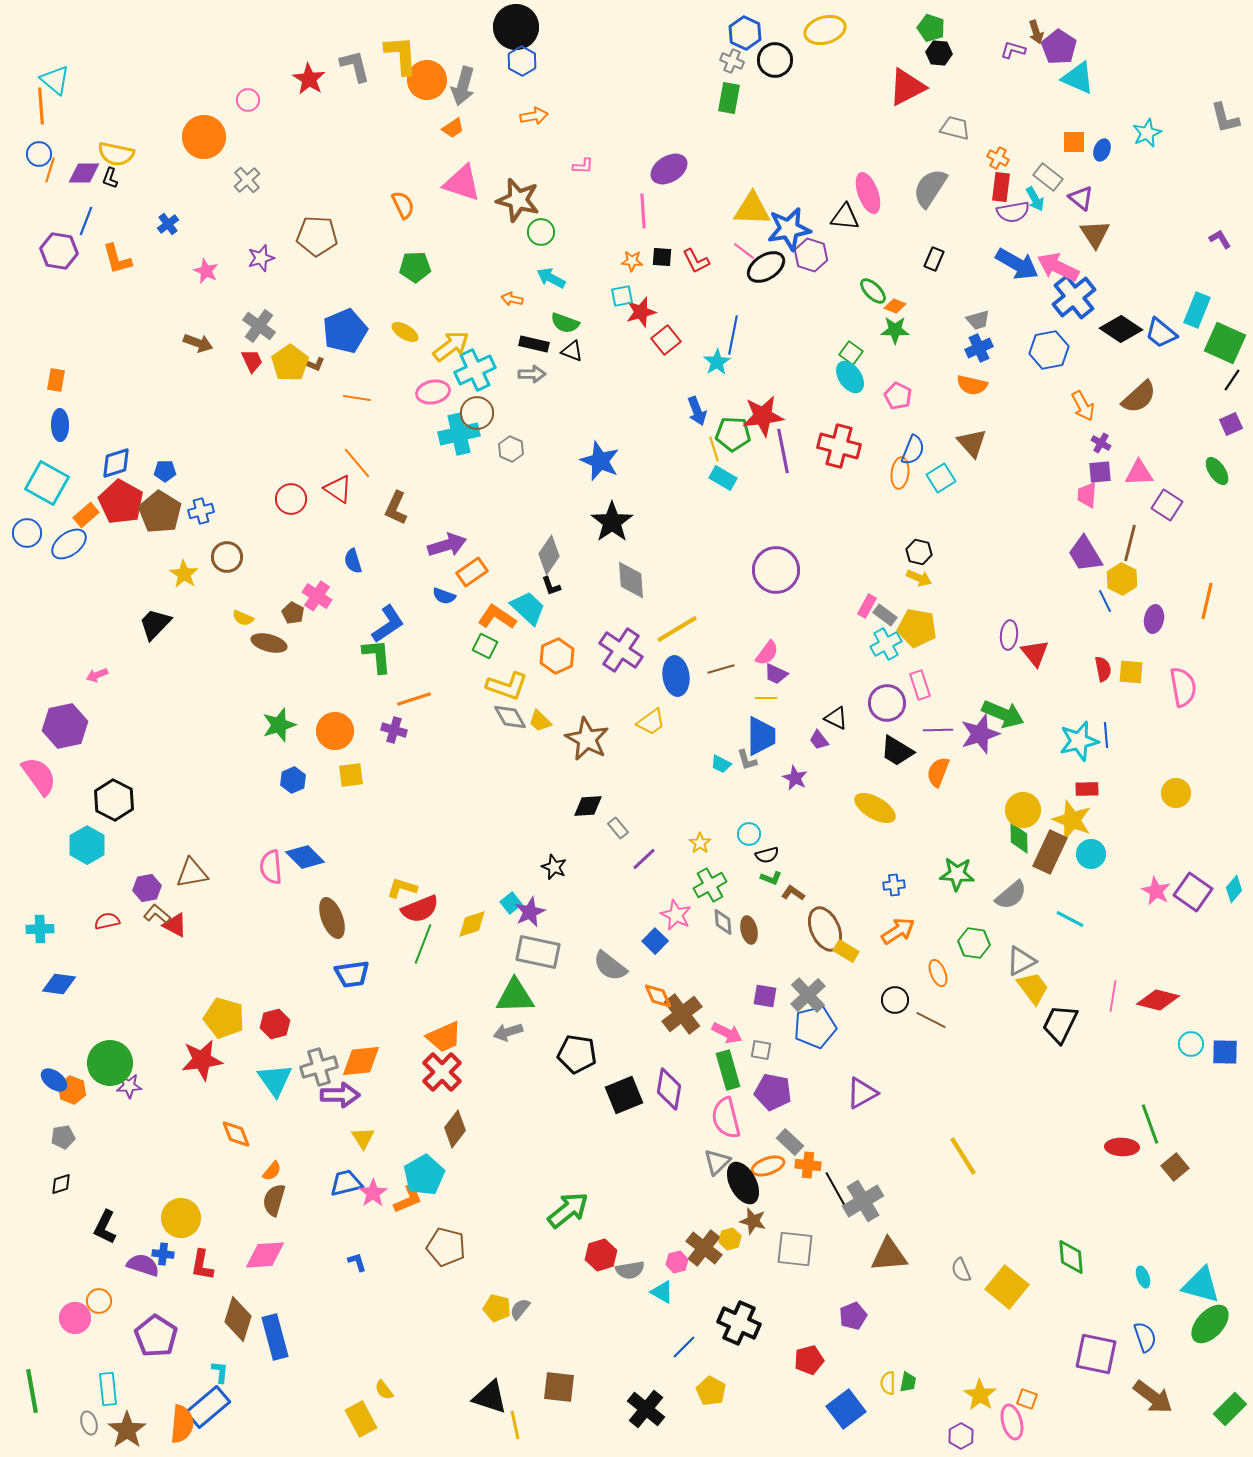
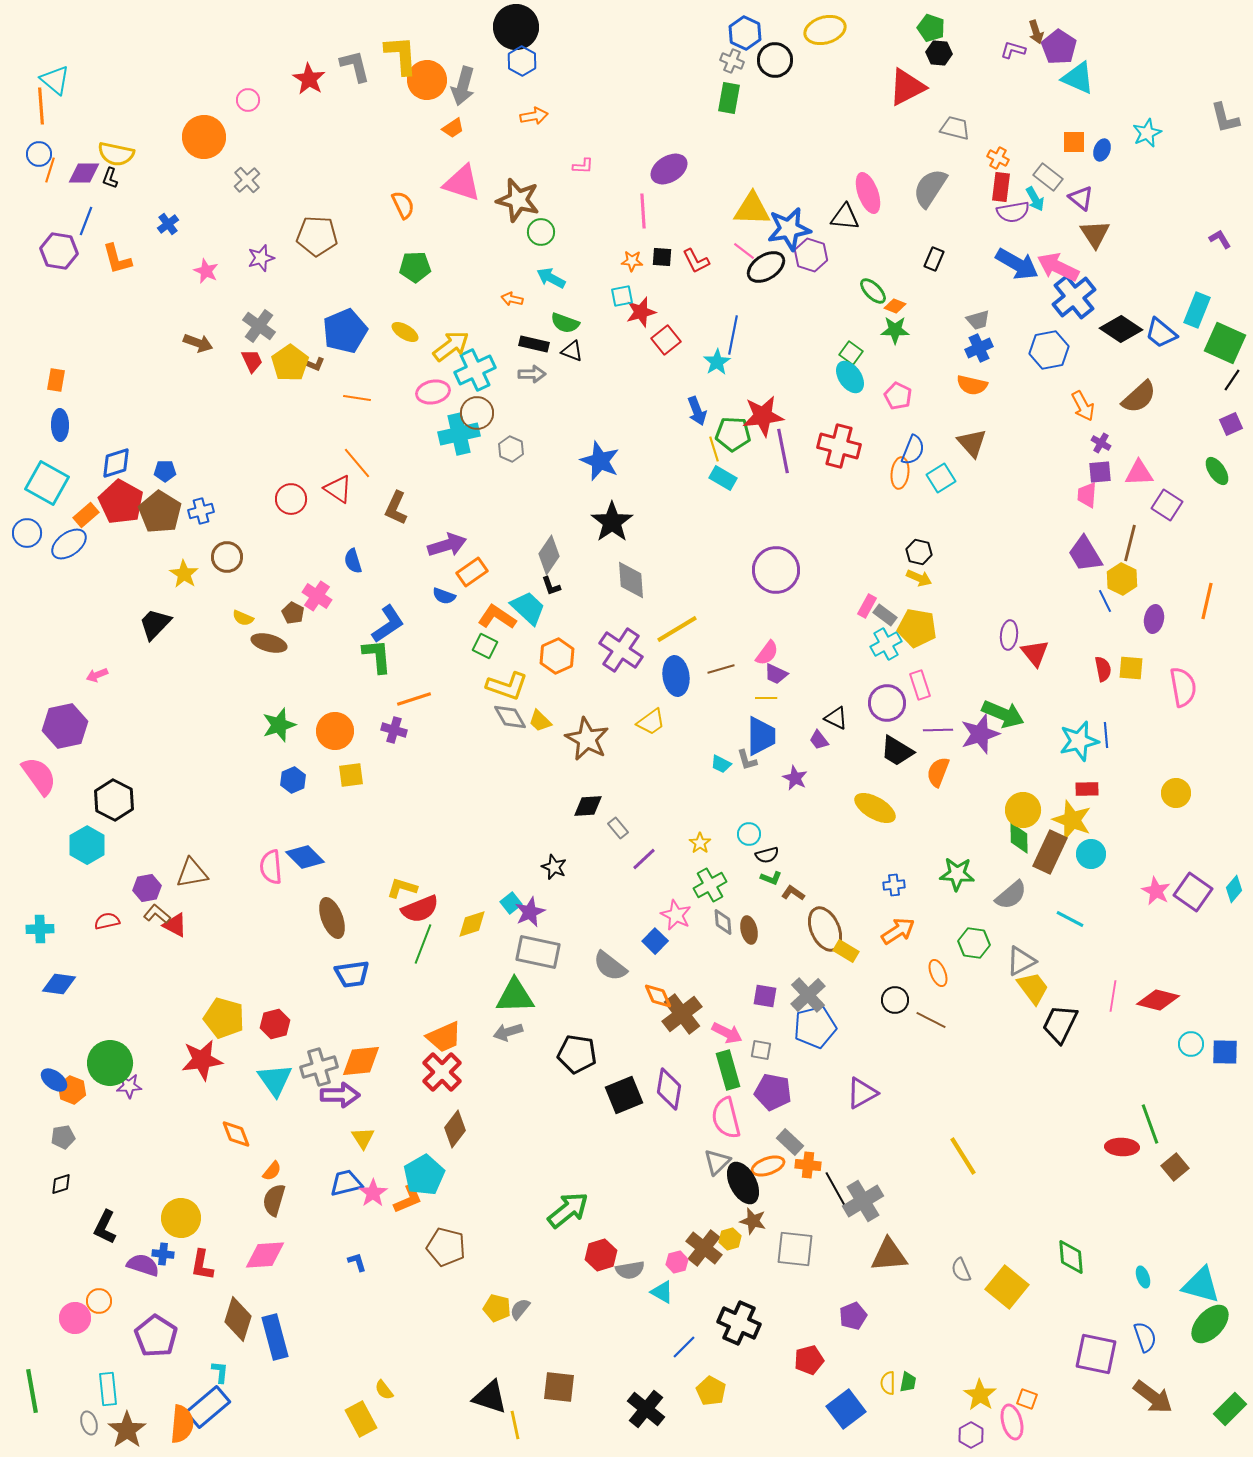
yellow square at (1131, 672): moved 4 px up
purple hexagon at (961, 1436): moved 10 px right, 1 px up
